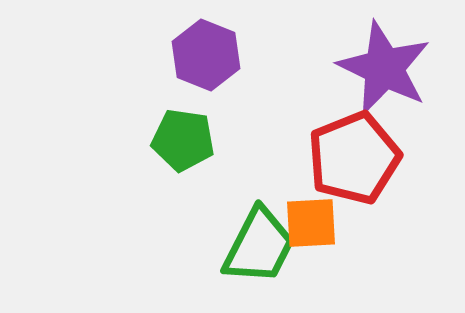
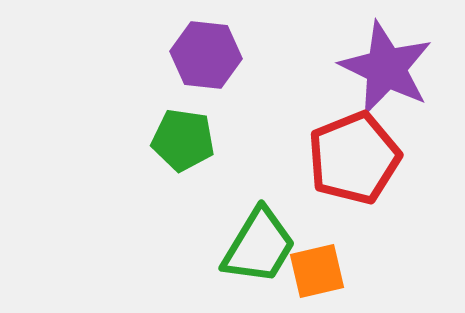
purple hexagon: rotated 16 degrees counterclockwise
purple star: moved 2 px right
orange square: moved 6 px right, 48 px down; rotated 10 degrees counterclockwise
green trapezoid: rotated 4 degrees clockwise
